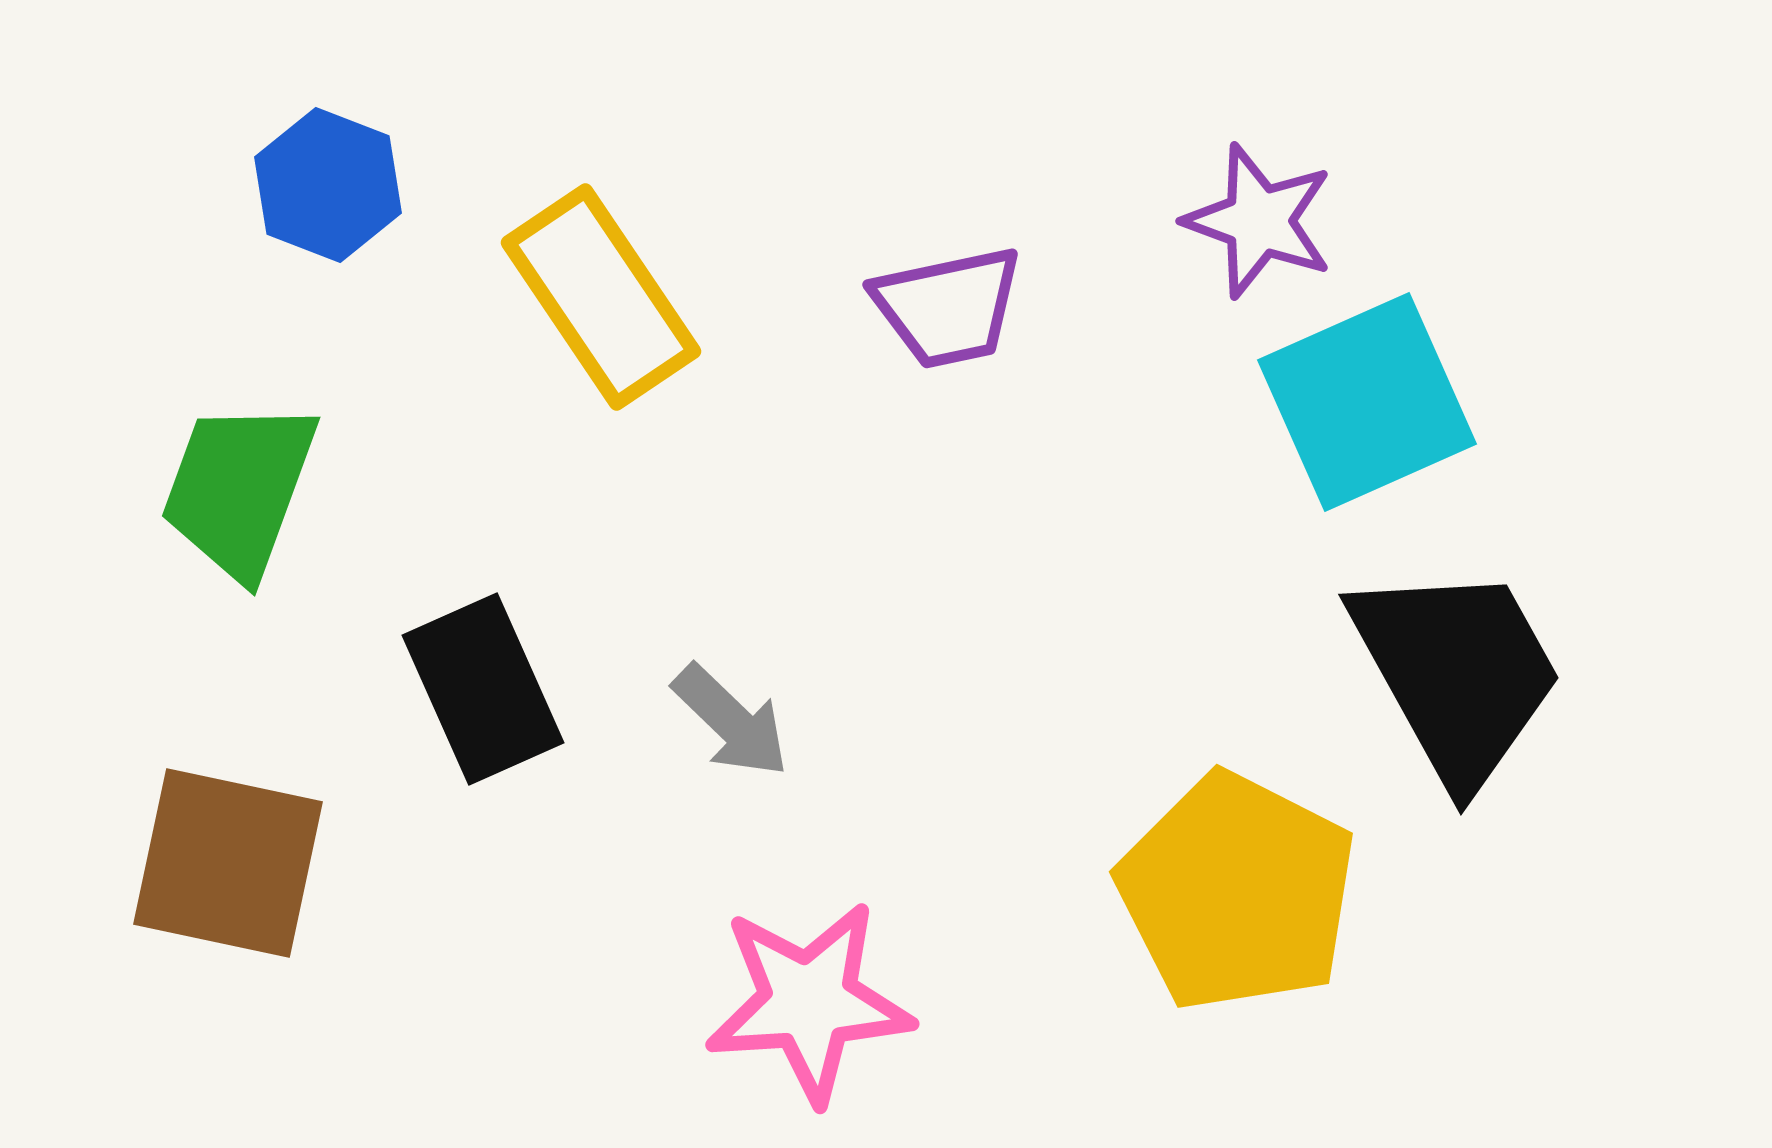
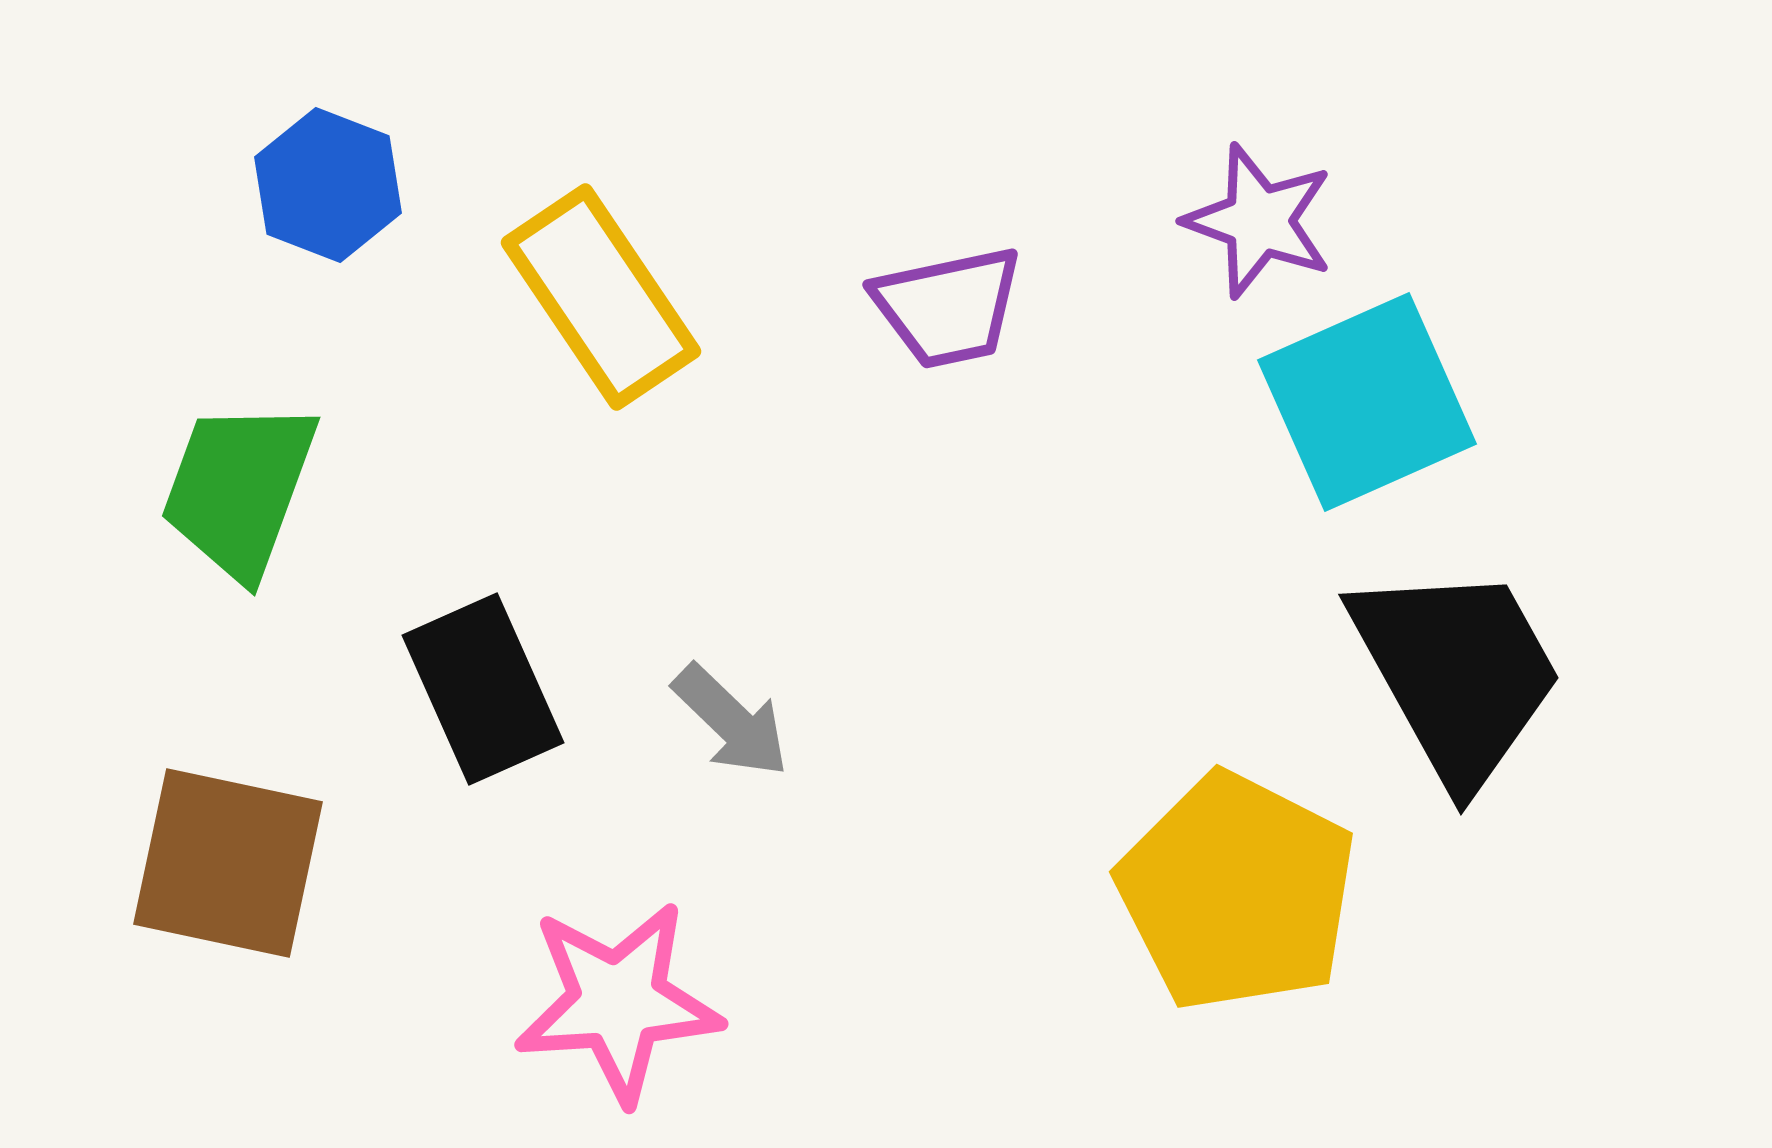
pink star: moved 191 px left
